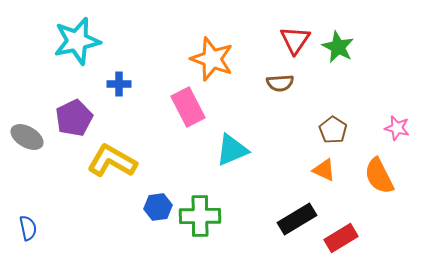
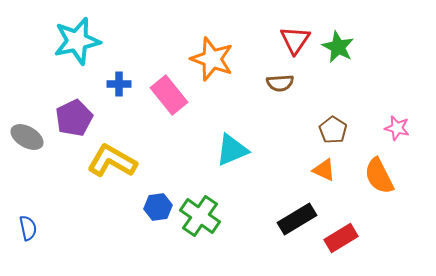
pink rectangle: moved 19 px left, 12 px up; rotated 12 degrees counterclockwise
green cross: rotated 36 degrees clockwise
